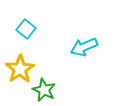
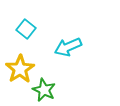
cyan arrow: moved 16 px left
